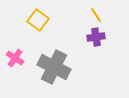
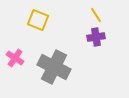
yellow square: rotated 15 degrees counterclockwise
